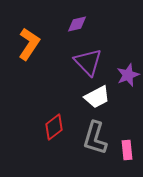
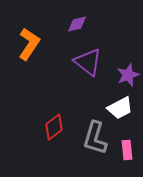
purple triangle: rotated 8 degrees counterclockwise
white trapezoid: moved 23 px right, 11 px down
